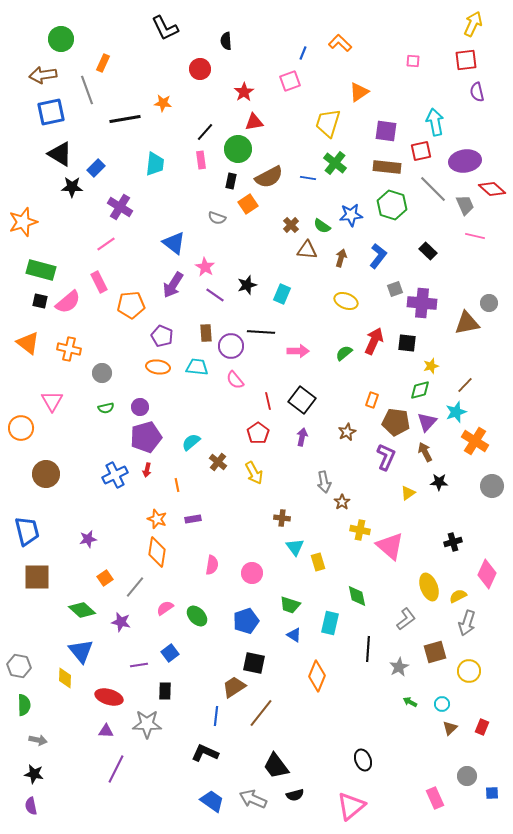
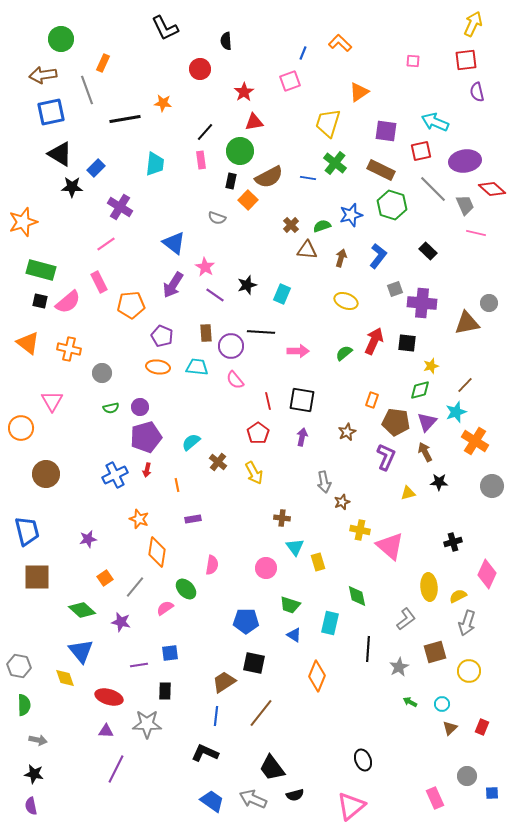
cyan arrow at (435, 122): rotated 56 degrees counterclockwise
green circle at (238, 149): moved 2 px right, 2 px down
brown rectangle at (387, 167): moved 6 px left, 3 px down; rotated 20 degrees clockwise
orange square at (248, 204): moved 4 px up; rotated 12 degrees counterclockwise
blue star at (351, 215): rotated 10 degrees counterclockwise
green semicircle at (322, 226): rotated 126 degrees clockwise
pink line at (475, 236): moved 1 px right, 3 px up
black square at (302, 400): rotated 28 degrees counterclockwise
green semicircle at (106, 408): moved 5 px right
yellow triangle at (408, 493): rotated 21 degrees clockwise
brown star at (342, 502): rotated 14 degrees clockwise
orange star at (157, 519): moved 18 px left
pink circle at (252, 573): moved 14 px right, 5 px up
yellow ellipse at (429, 587): rotated 16 degrees clockwise
green ellipse at (197, 616): moved 11 px left, 27 px up
blue pentagon at (246, 621): rotated 20 degrees clockwise
blue square at (170, 653): rotated 30 degrees clockwise
yellow diamond at (65, 678): rotated 20 degrees counterclockwise
brown trapezoid at (234, 687): moved 10 px left, 5 px up
black trapezoid at (276, 766): moved 4 px left, 2 px down
